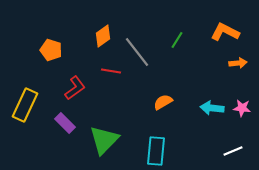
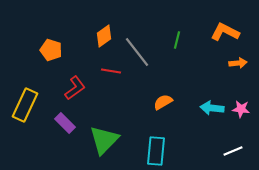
orange diamond: moved 1 px right
green line: rotated 18 degrees counterclockwise
pink star: moved 1 px left, 1 px down
